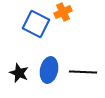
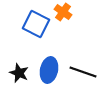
orange cross: rotated 30 degrees counterclockwise
black line: rotated 16 degrees clockwise
